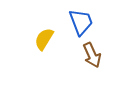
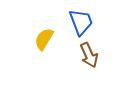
brown arrow: moved 3 px left
